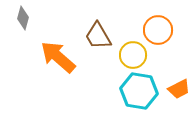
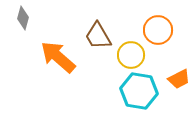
yellow circle: moved 2 px left
orange trapezoid: moved 10 px up
